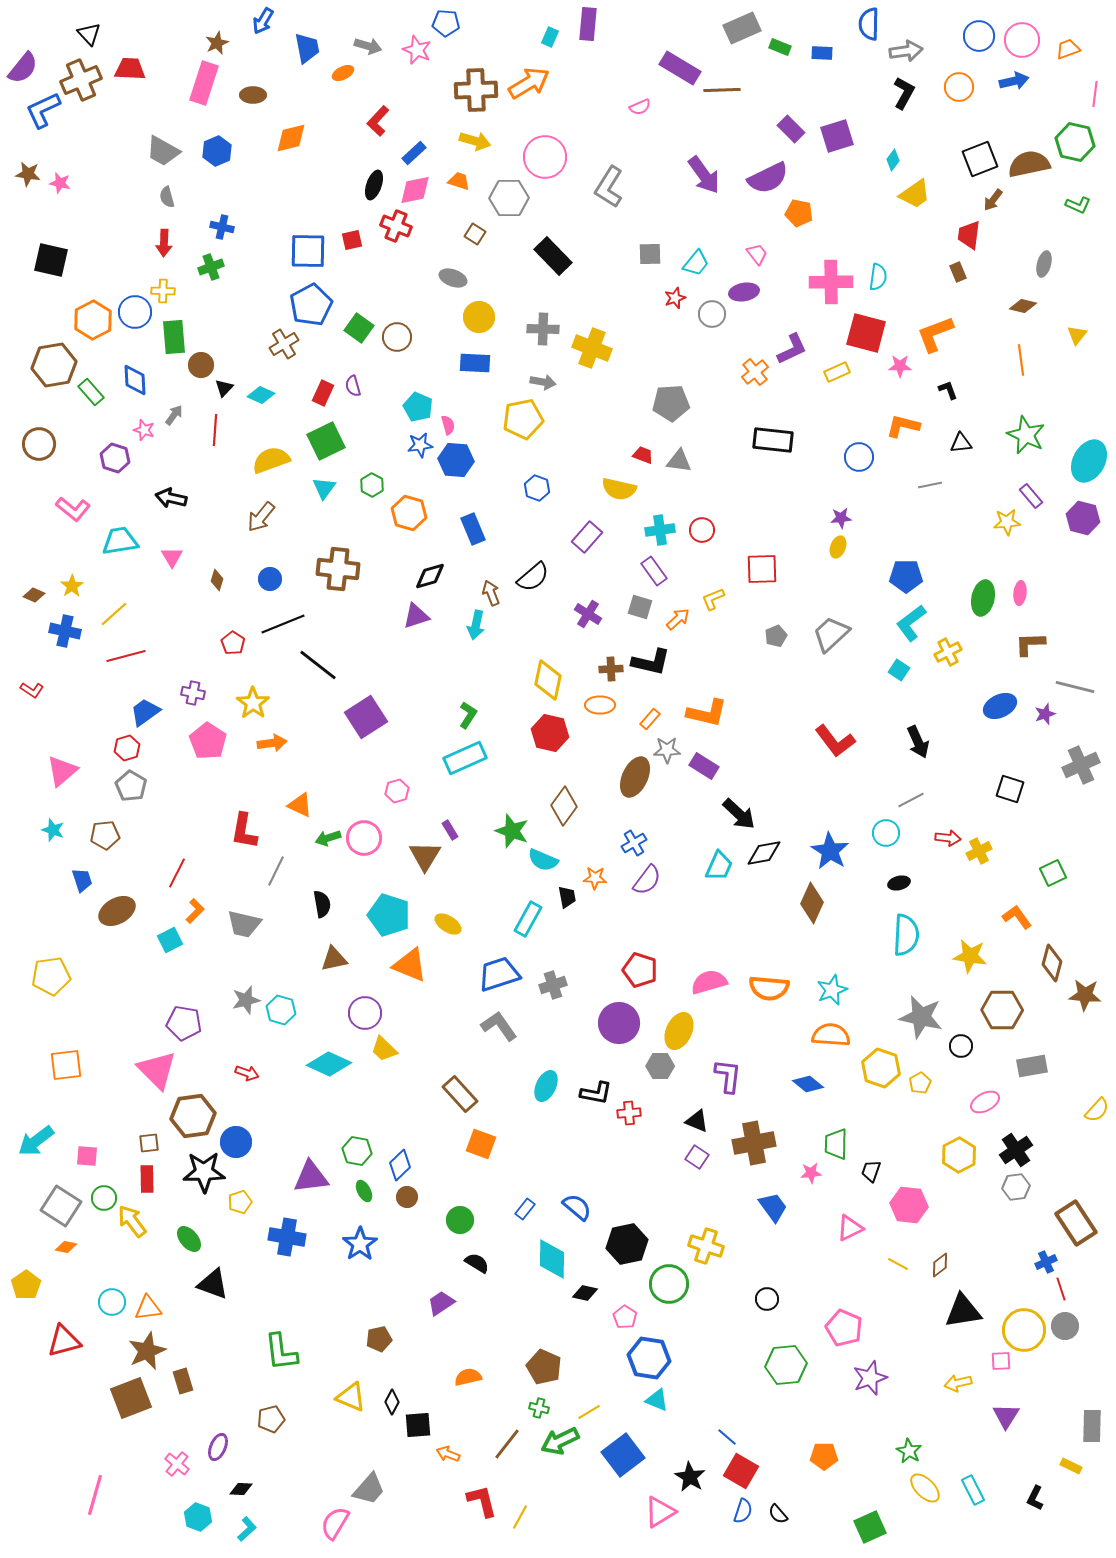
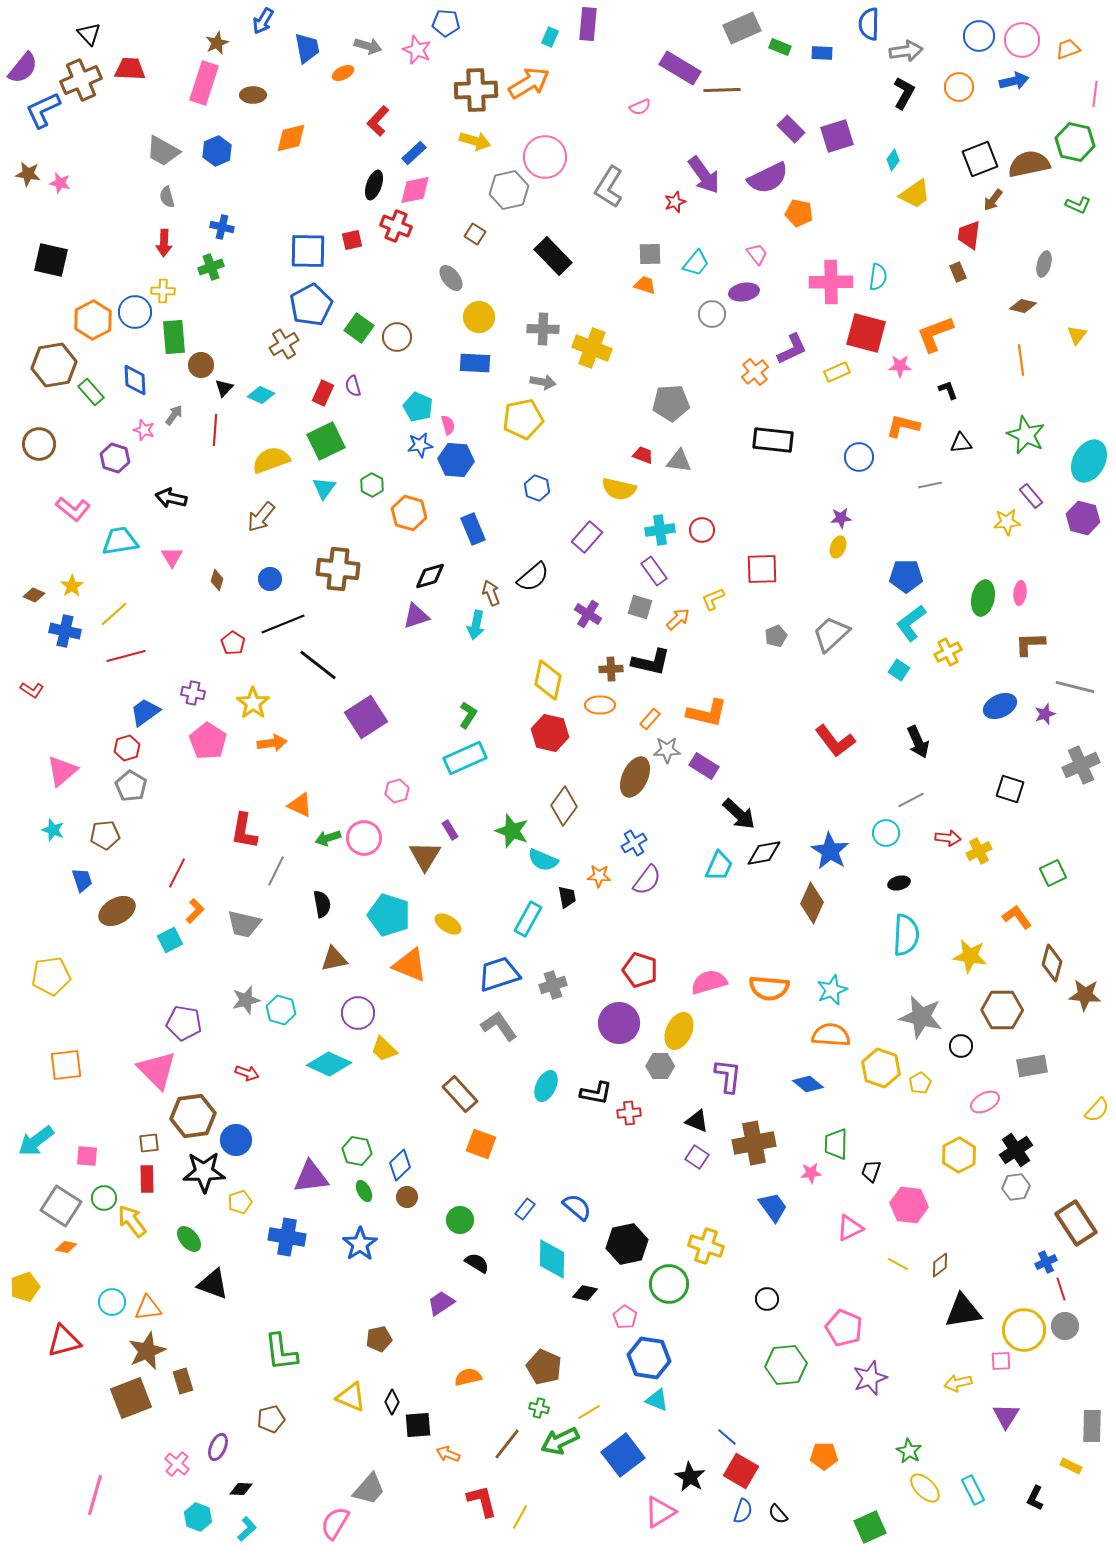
orange trapezoid at (459, 181): moved 186 px right, 104 px down
gray hexagon at (509, 198): moved 8 px up; rotated 12 degrees counterclockwise
gray ellipse at (453, 278): moved 2 px left; rotated 32 degrees clockwise
red star at (675, 298): moved 96 px up
orange star at (595, 878): moved 4 px right, 2 px up
purple circle at (365, 1013): moved 7 px left
blue circle at (236, 1142): moved 2 px up
yellow pentagon at (26, 1285): moved 1 px left, 2 px down; rotated 16 degrees clockwise
